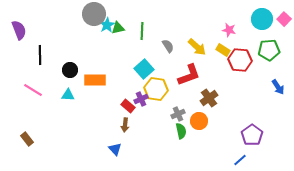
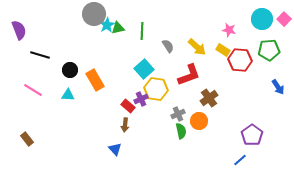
black line: rotated 72 degrees counterclockwise
orange rectangle: rotated 60 degrees clockwise
